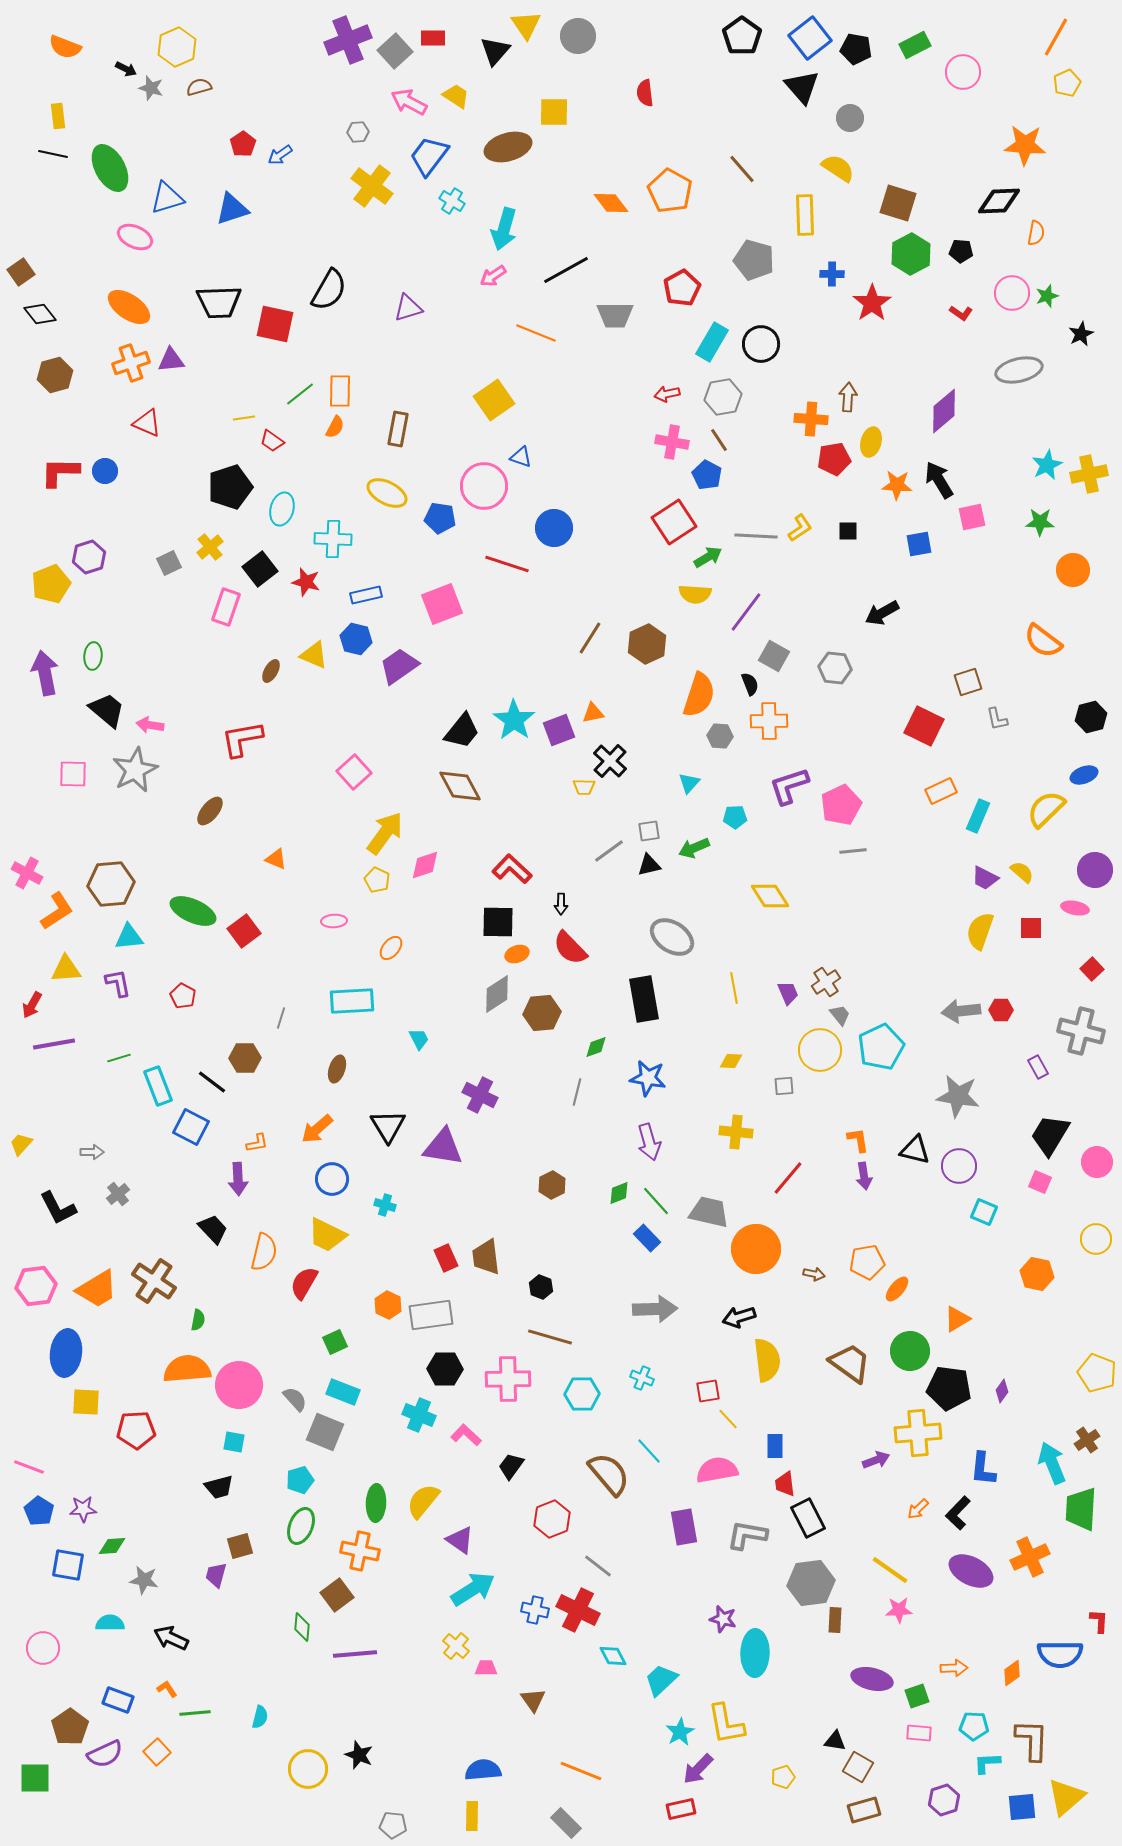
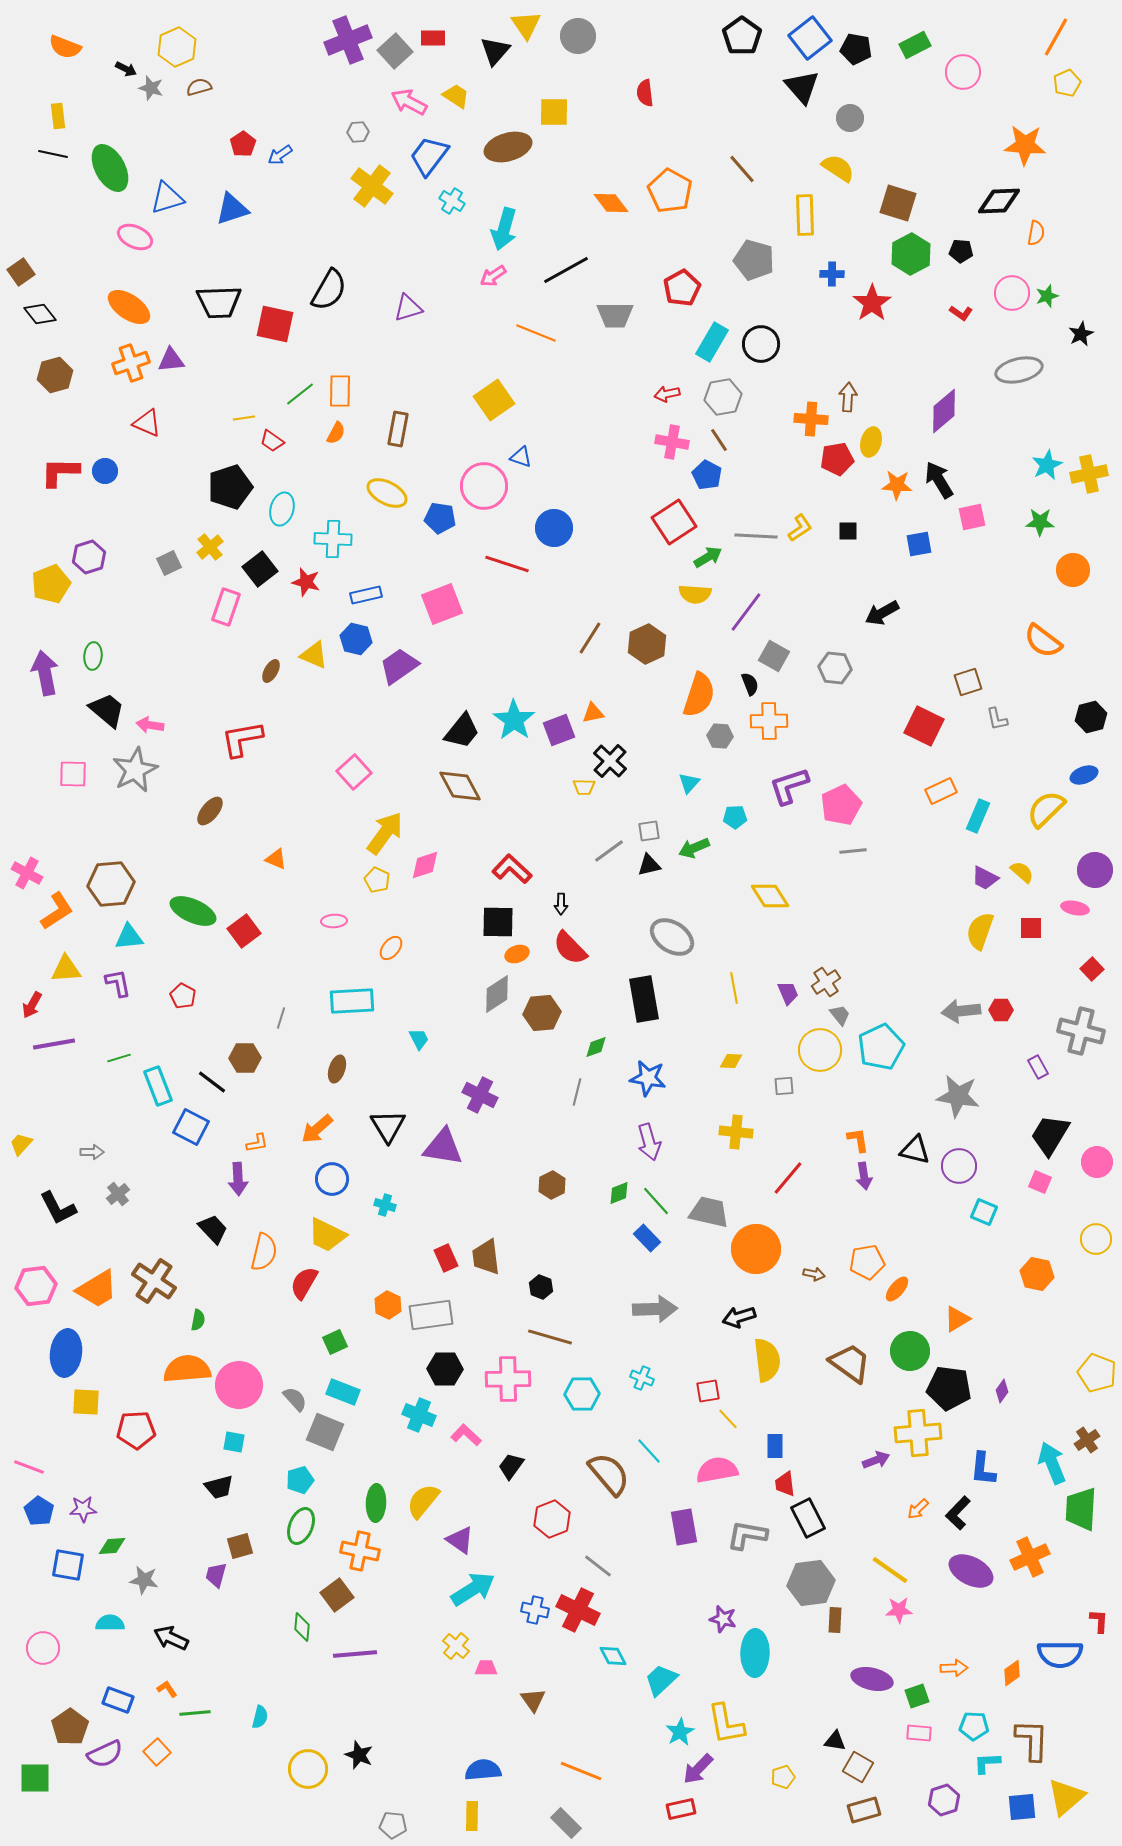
orange semicircle at (335, 427): moved 1 px right, 6 px down
red pentagon at (834, 459): moved 3 px right
